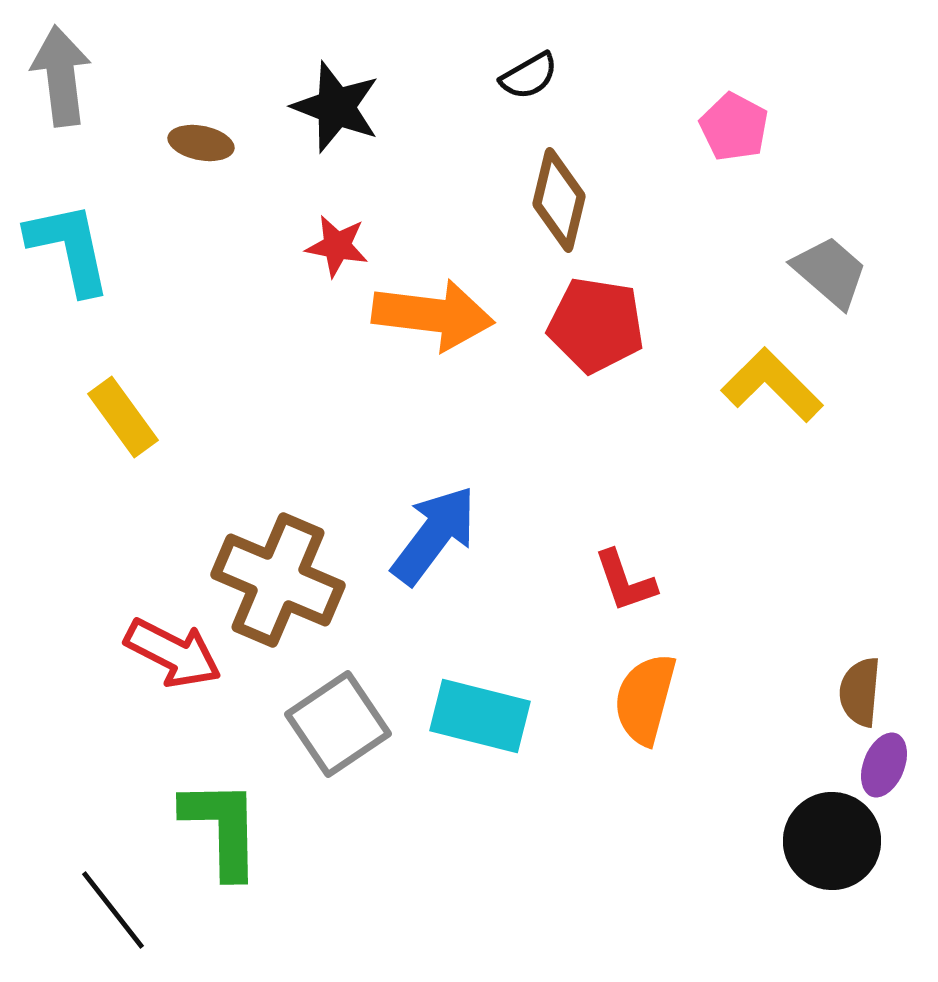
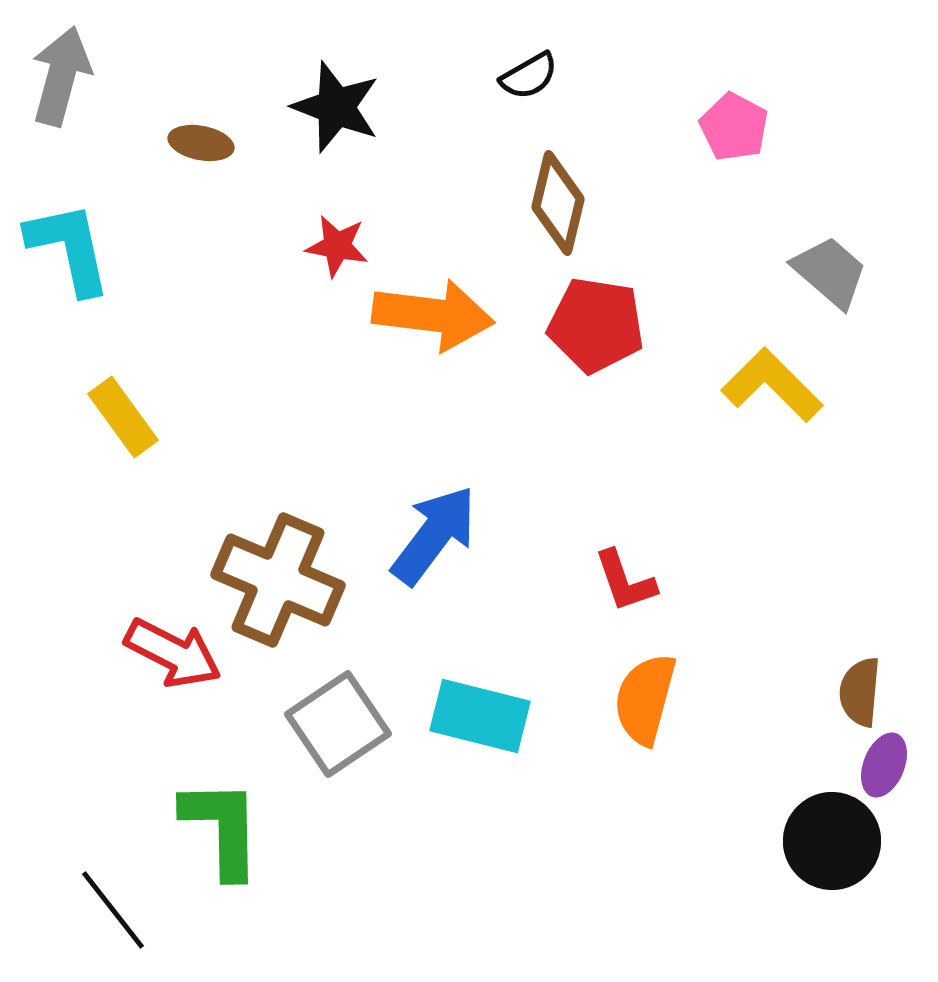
gray arrow: rotated 22 degrees clockwise
brown diamond: moved 1 px left, 3 px down
